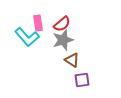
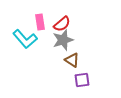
pink rectangle: moved 2 px right, 1 px up
cyan L-shape: moved 2 px left, 2 px down
